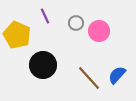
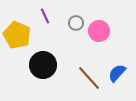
blue semicircle: moved 2 px up
